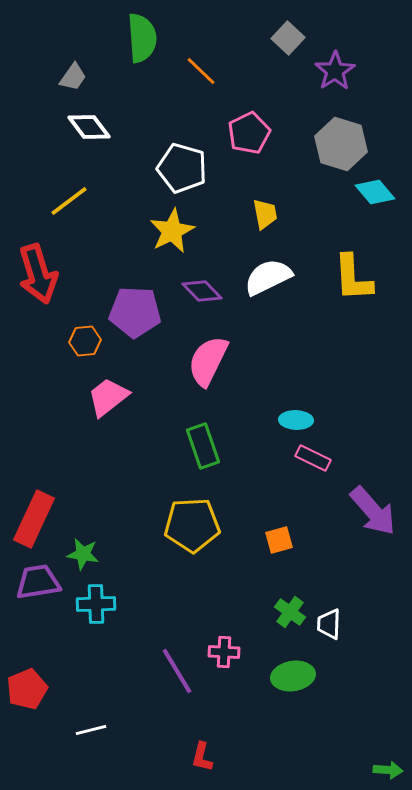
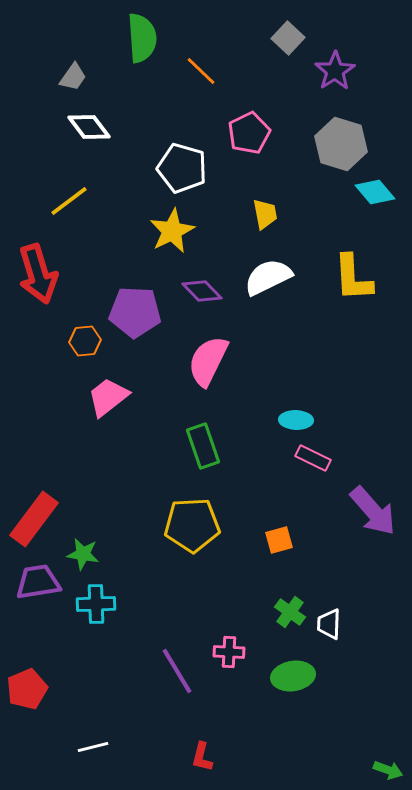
red rectangle: rotated 12 degrees clockwise
pink cross: moved 5 px right
white line: moved 2 px right, 17 px down
green arrow: rotated 16 degrees clockwise
